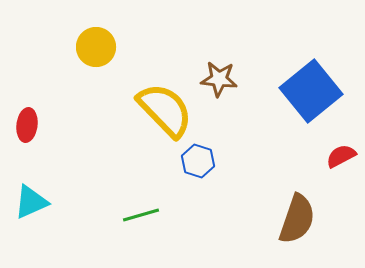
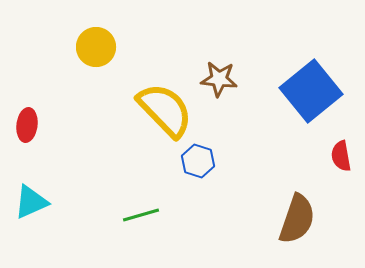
red semicircle: rotated 72 degrees counterclockwise
